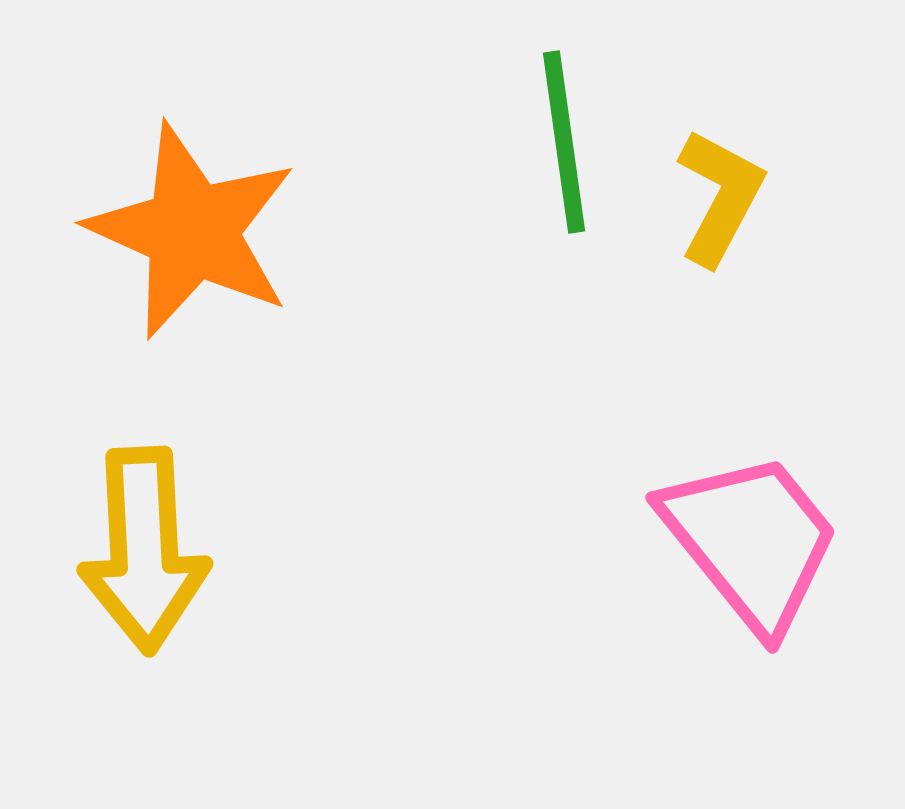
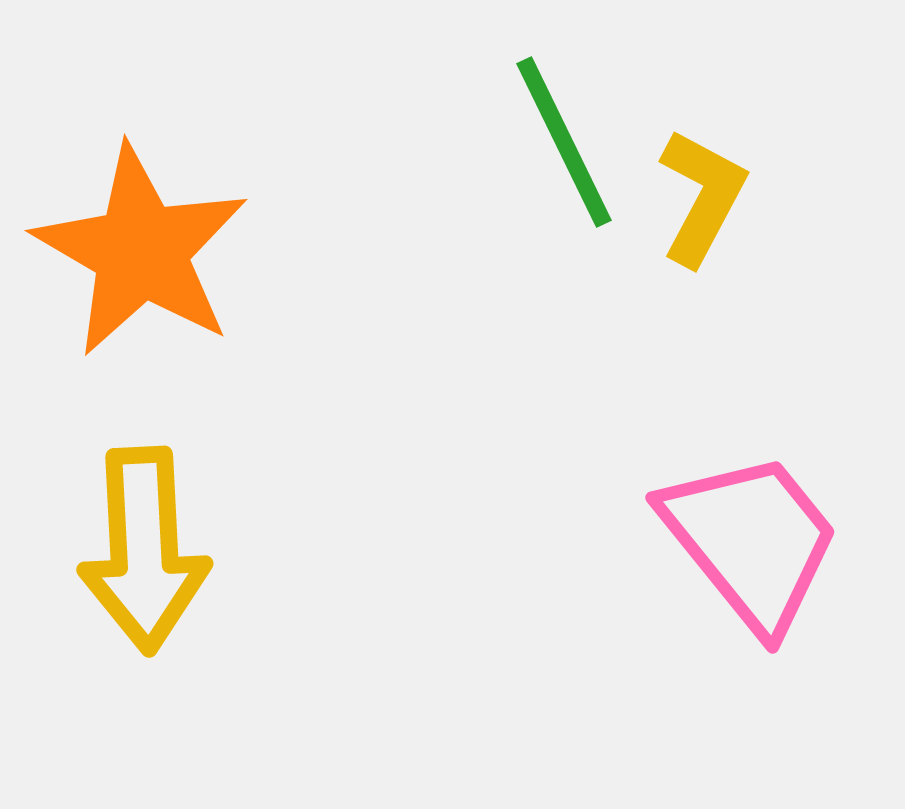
green line: rotated 18 degrees counterclockwise
yellow L-shape: moved 18 px left
orange star: moved 51 px left, 20 px down; rotated 6 degrees clockwise
